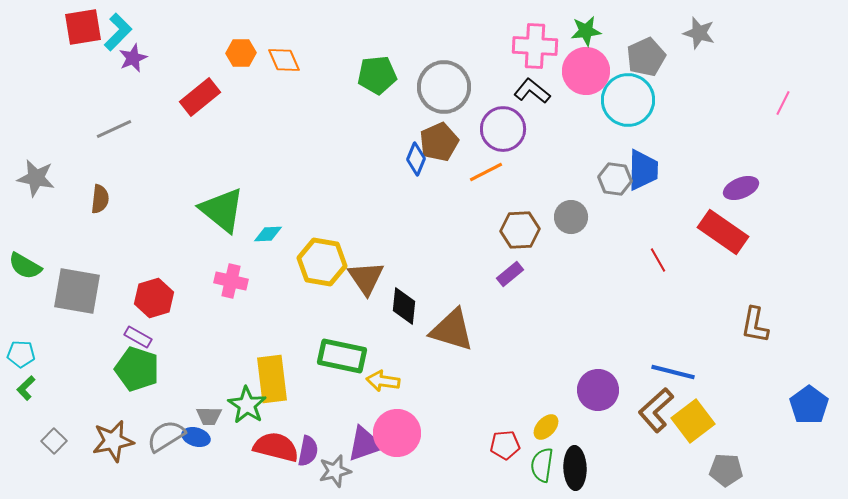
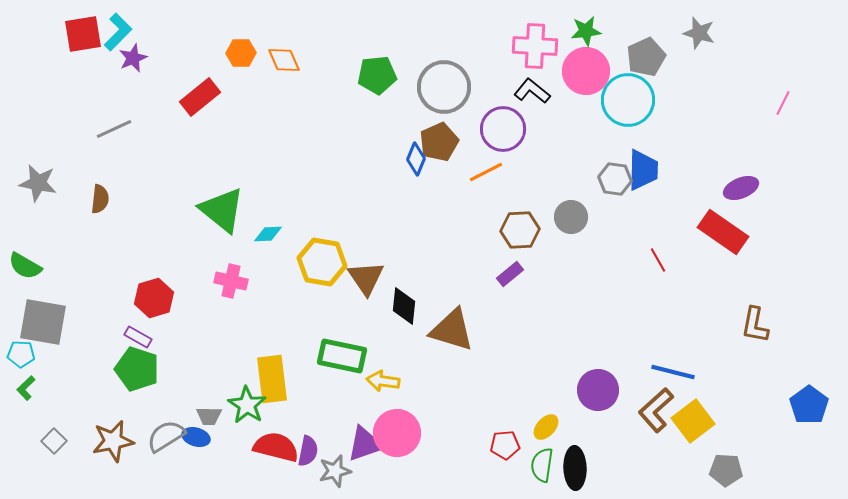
red square at (83, 27): moved 7 px down
gray star at (36, 178): moved 2 px right, 5 px down
gray square at (77, 291): moved 34 px left, 31 px down
